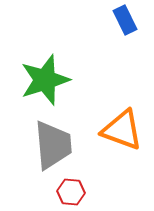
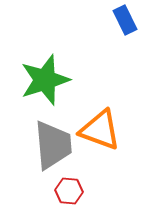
orange triangle: moved 22 px left
red hexagon: moved 2 px left, 1 px up
